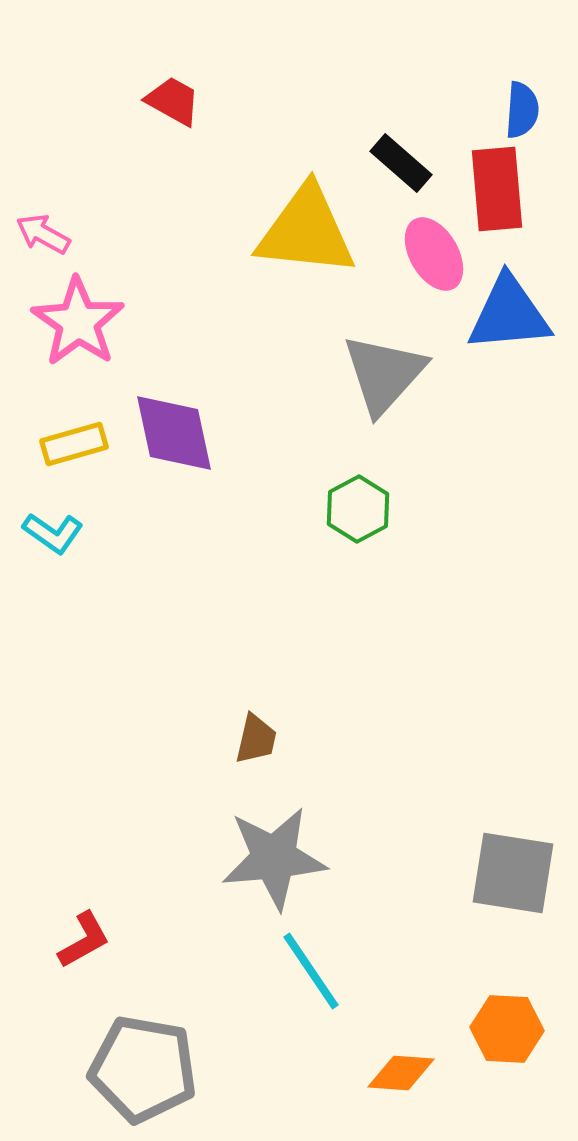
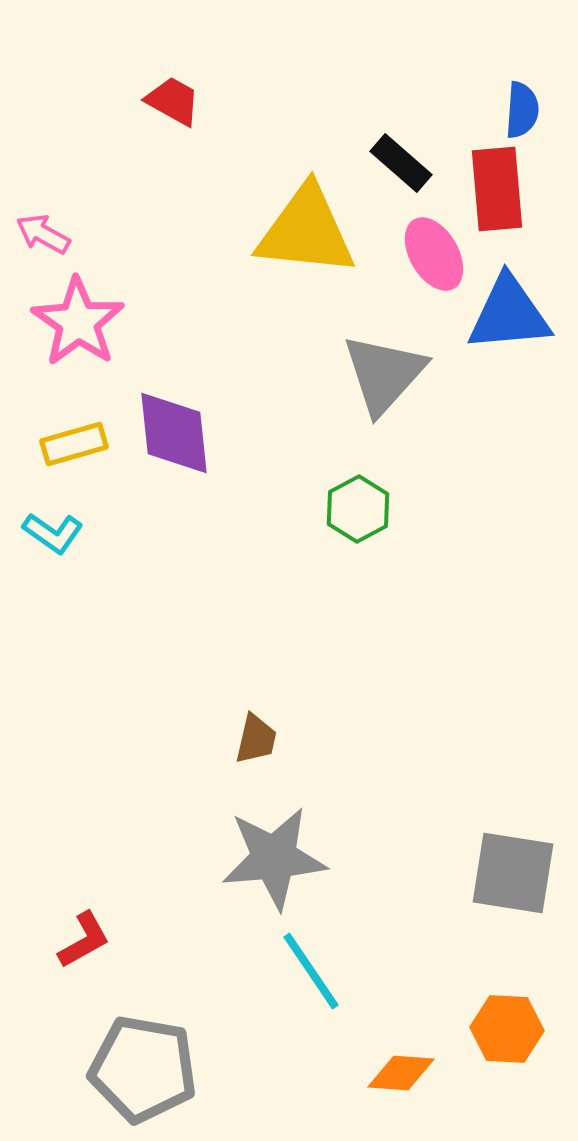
purple diamond: rotated 6 degrees clockwise
